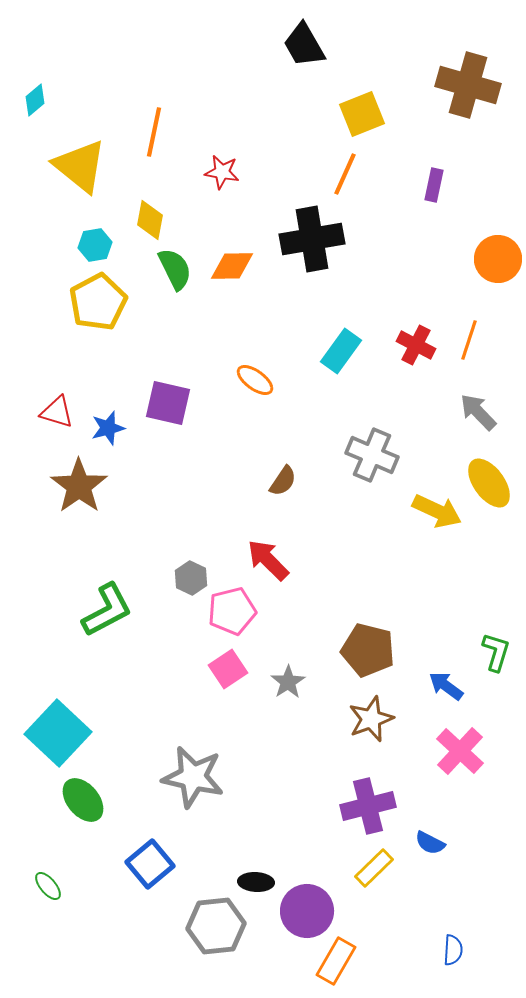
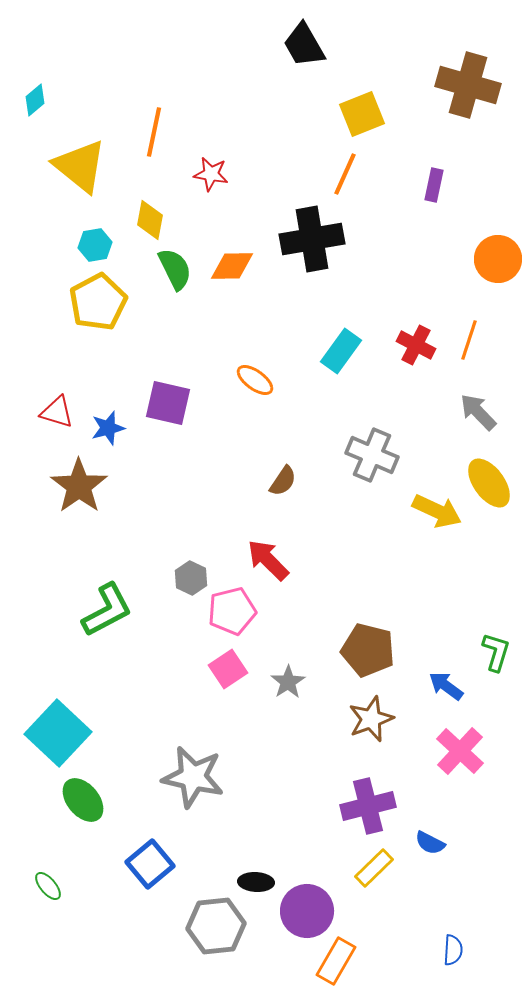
red star at (222, 172): moved 11 px left, 2 px down
